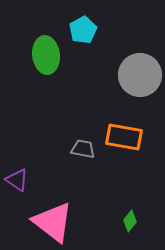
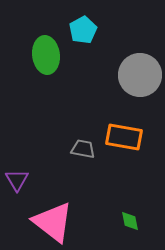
purple triangle: rotated 25 degrees clockwise
green diamond: rotated 50 degrees counterclockwise
